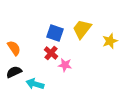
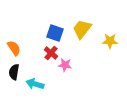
yellow star: rotated 21 degrees clockwise
black semicircle: rotated 56 degrees counterclockwise
